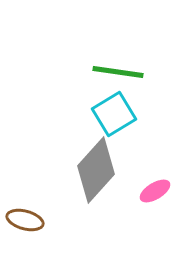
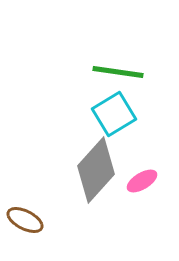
pink ellipse: moved 13 px left, 10 px up
brown ellipse: rotated 12 degrees clockwise
